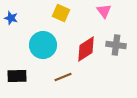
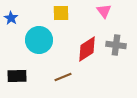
yellow square: rotated 24 degrees counterclockwise
blue star: rotated 16 degrees clockwise
cyan circle: moved 4 px left, 5 px up
red diamond: moved 1 px right
